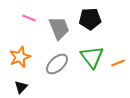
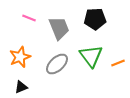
black pentagon: moved 5 px right
green triangle: moved 1 px left, 1 px up
black triangle: rotated 24 degrees clockwise
